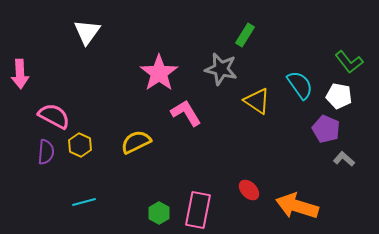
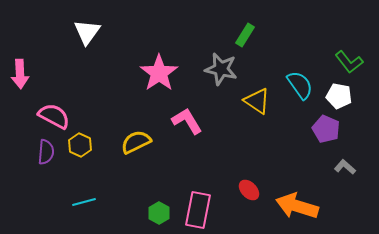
pink L-shape: moved 1 px right, 8 px down
gray L-shape: moved 1 px right, 8 px down
